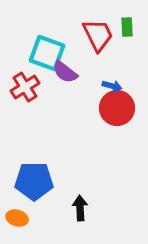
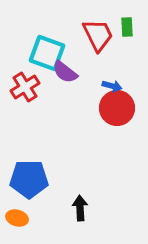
blue pentagon: moved 5 px left, 2 px up
